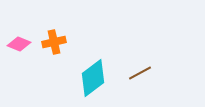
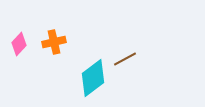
pink diamond: rotated 70 degrees counterclockwise
brown line: moved 15 px left, 14 px up
